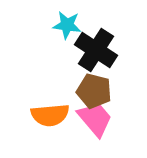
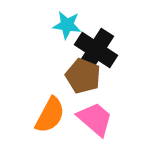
brown pentagon: moved 11 px left, 15 px up; rotated 8 degrees clockwise
orange semicircle: rotated 57 degrees counterclockwise
pink trapezoid: rotated 9 degrees counterclockwise
